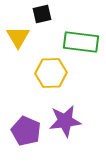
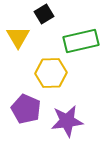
black square: moved 2 px right; rotated 18 degrees counterclockwise
green rectangle: moved 1 px up; rotated 20 degrees counterclockwise
purple star: moved 2 px right
purple pentagon: moved 22 px up
